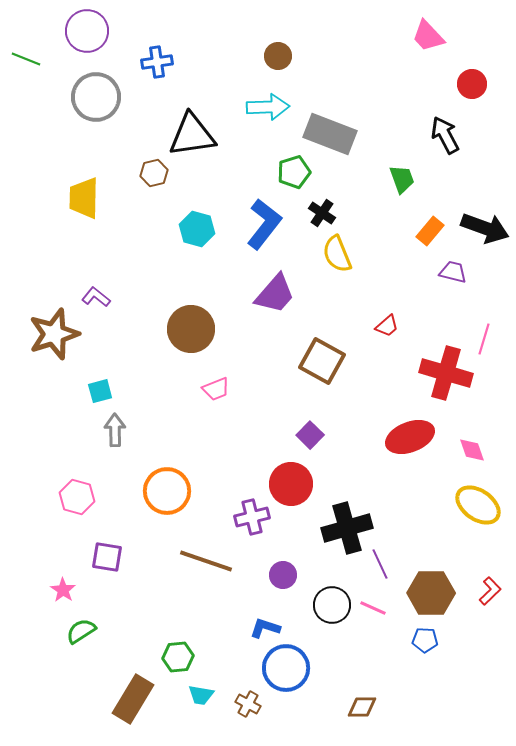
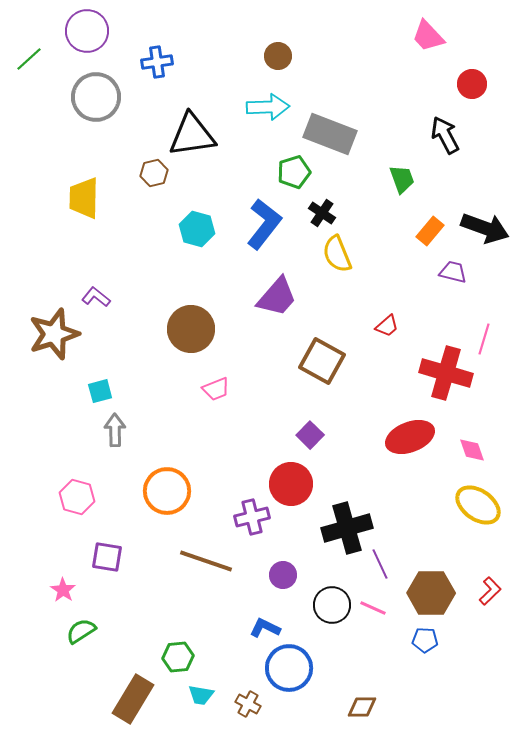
green line at (26, 59): moved 3 px right; rotated 64 degrees counterclockwise
purple trapezoid at (275, 294): moved 2 px right, 3 px down
blue L-shape at (265, 628): rotated 8 degrees clockwise
blue circle at (286, 668): moved 3 px right
